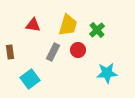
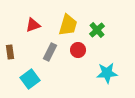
red triangle: rotated 28 degrees counterclockwise
gray rectangle: moved 3 px left
